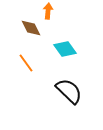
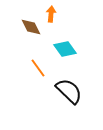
orange arrow: moved 3 px right, 3 px down
brown diamond: moved 1 px up
orange line: moved 12 px right, 5 px down
